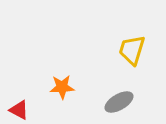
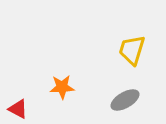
gray ellipse: moved 6 px right, 2 px up
red triangle: moved 1 px left, 1 px up
